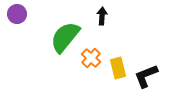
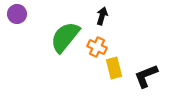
black arrow: rotated 12 degrees clockwise
orange cross: moved 6 px right, 11 px up; rotated 18 degrees counterclockwise
yellow rectangle: moved 4 px left
